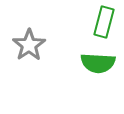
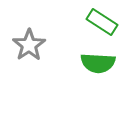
green rectangle: moved 2 px left; rotated 72 degrees counterclockwise
